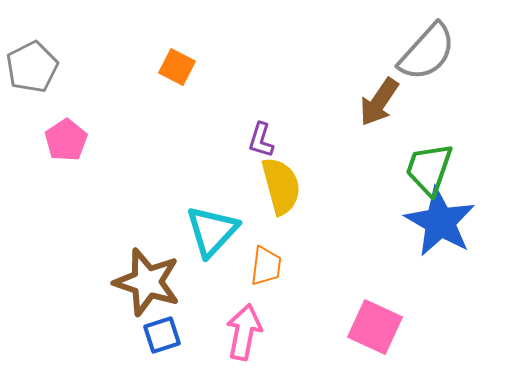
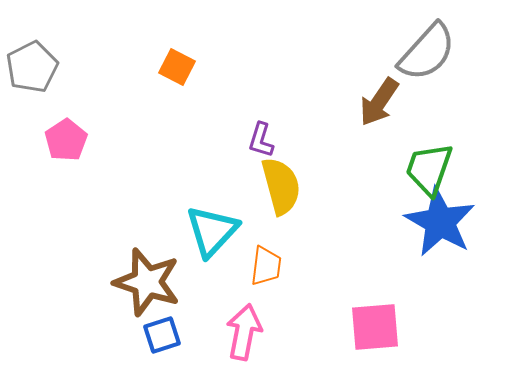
pink square: rotated 30 degrees counterclockwise
